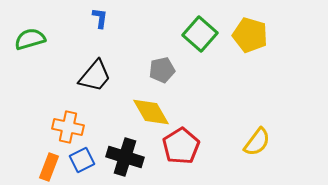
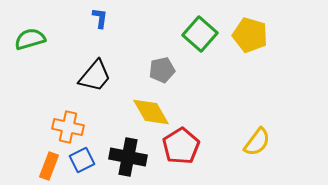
black cross: moved 3 px right; rotated 6 degrees counterclockwise
orange rectangle: moved 1 px up
